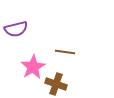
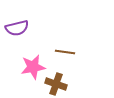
purple semicircle: moved 1 px right, 1 px up
pink star: rotated 20 degrees clockwise
